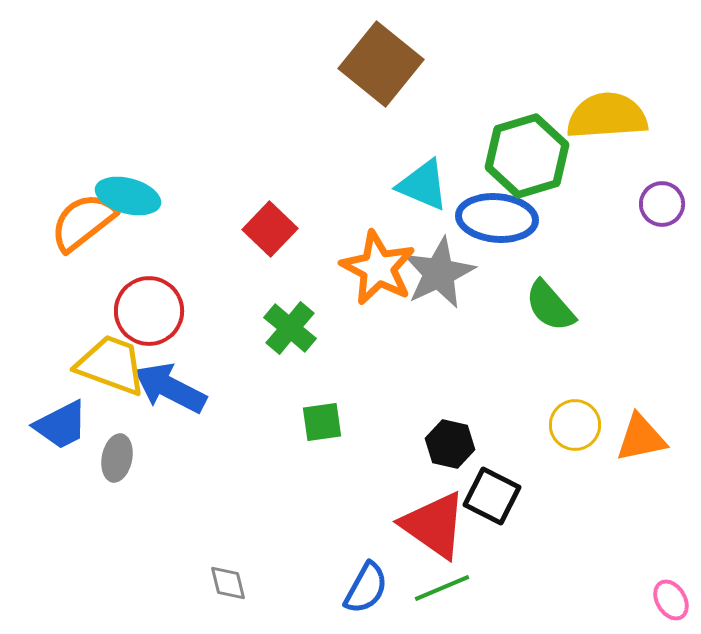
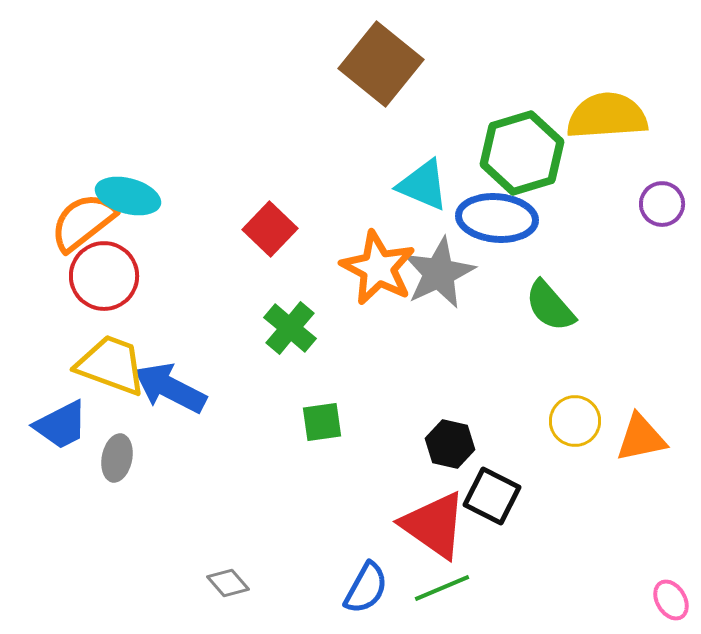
green hexagon: moved 5 px left, 3 px up
red circle: moved 45 px left, 35 px up
yellow circle: moved 4 px up
gray diamond: rotated 27 degrees counterclockwise
